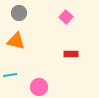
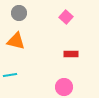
pink circle: moved 25 px right
